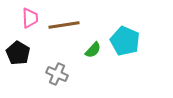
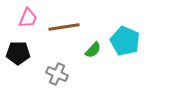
pink trapezoid: moved 2 px left; rotated 25 degrees clockwise
brown line: moved 2 px down
black pentagon: rotated 30 degrees counterclockwise
